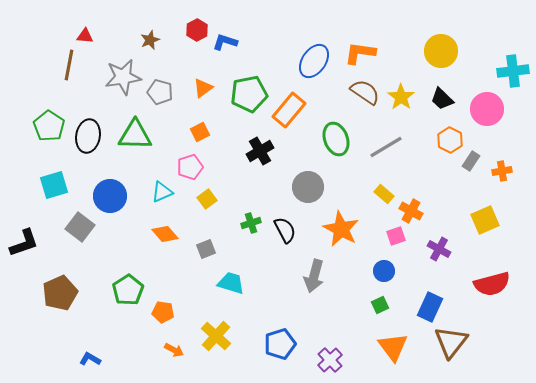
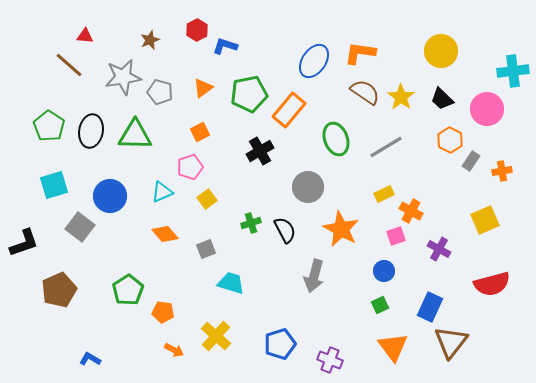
blue L-shape at (225, 42): moved 4 px down
brown line at (69, 65): rotated 60 degrees counterclockwise
black ellipse at (88, 136): moved 3 px right, 5 px up
yellow rectangle at (384, 194): rotated 66 degrees counterclockwise
brown pentagon at (60, 293): moved 1 px left, 3 px up
purple cross at (330, 360): rotated 25 degrees counterclockwise
